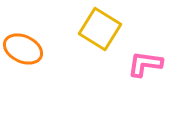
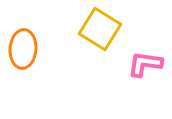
orange ellipse: rotated 69 degrees clockwise
